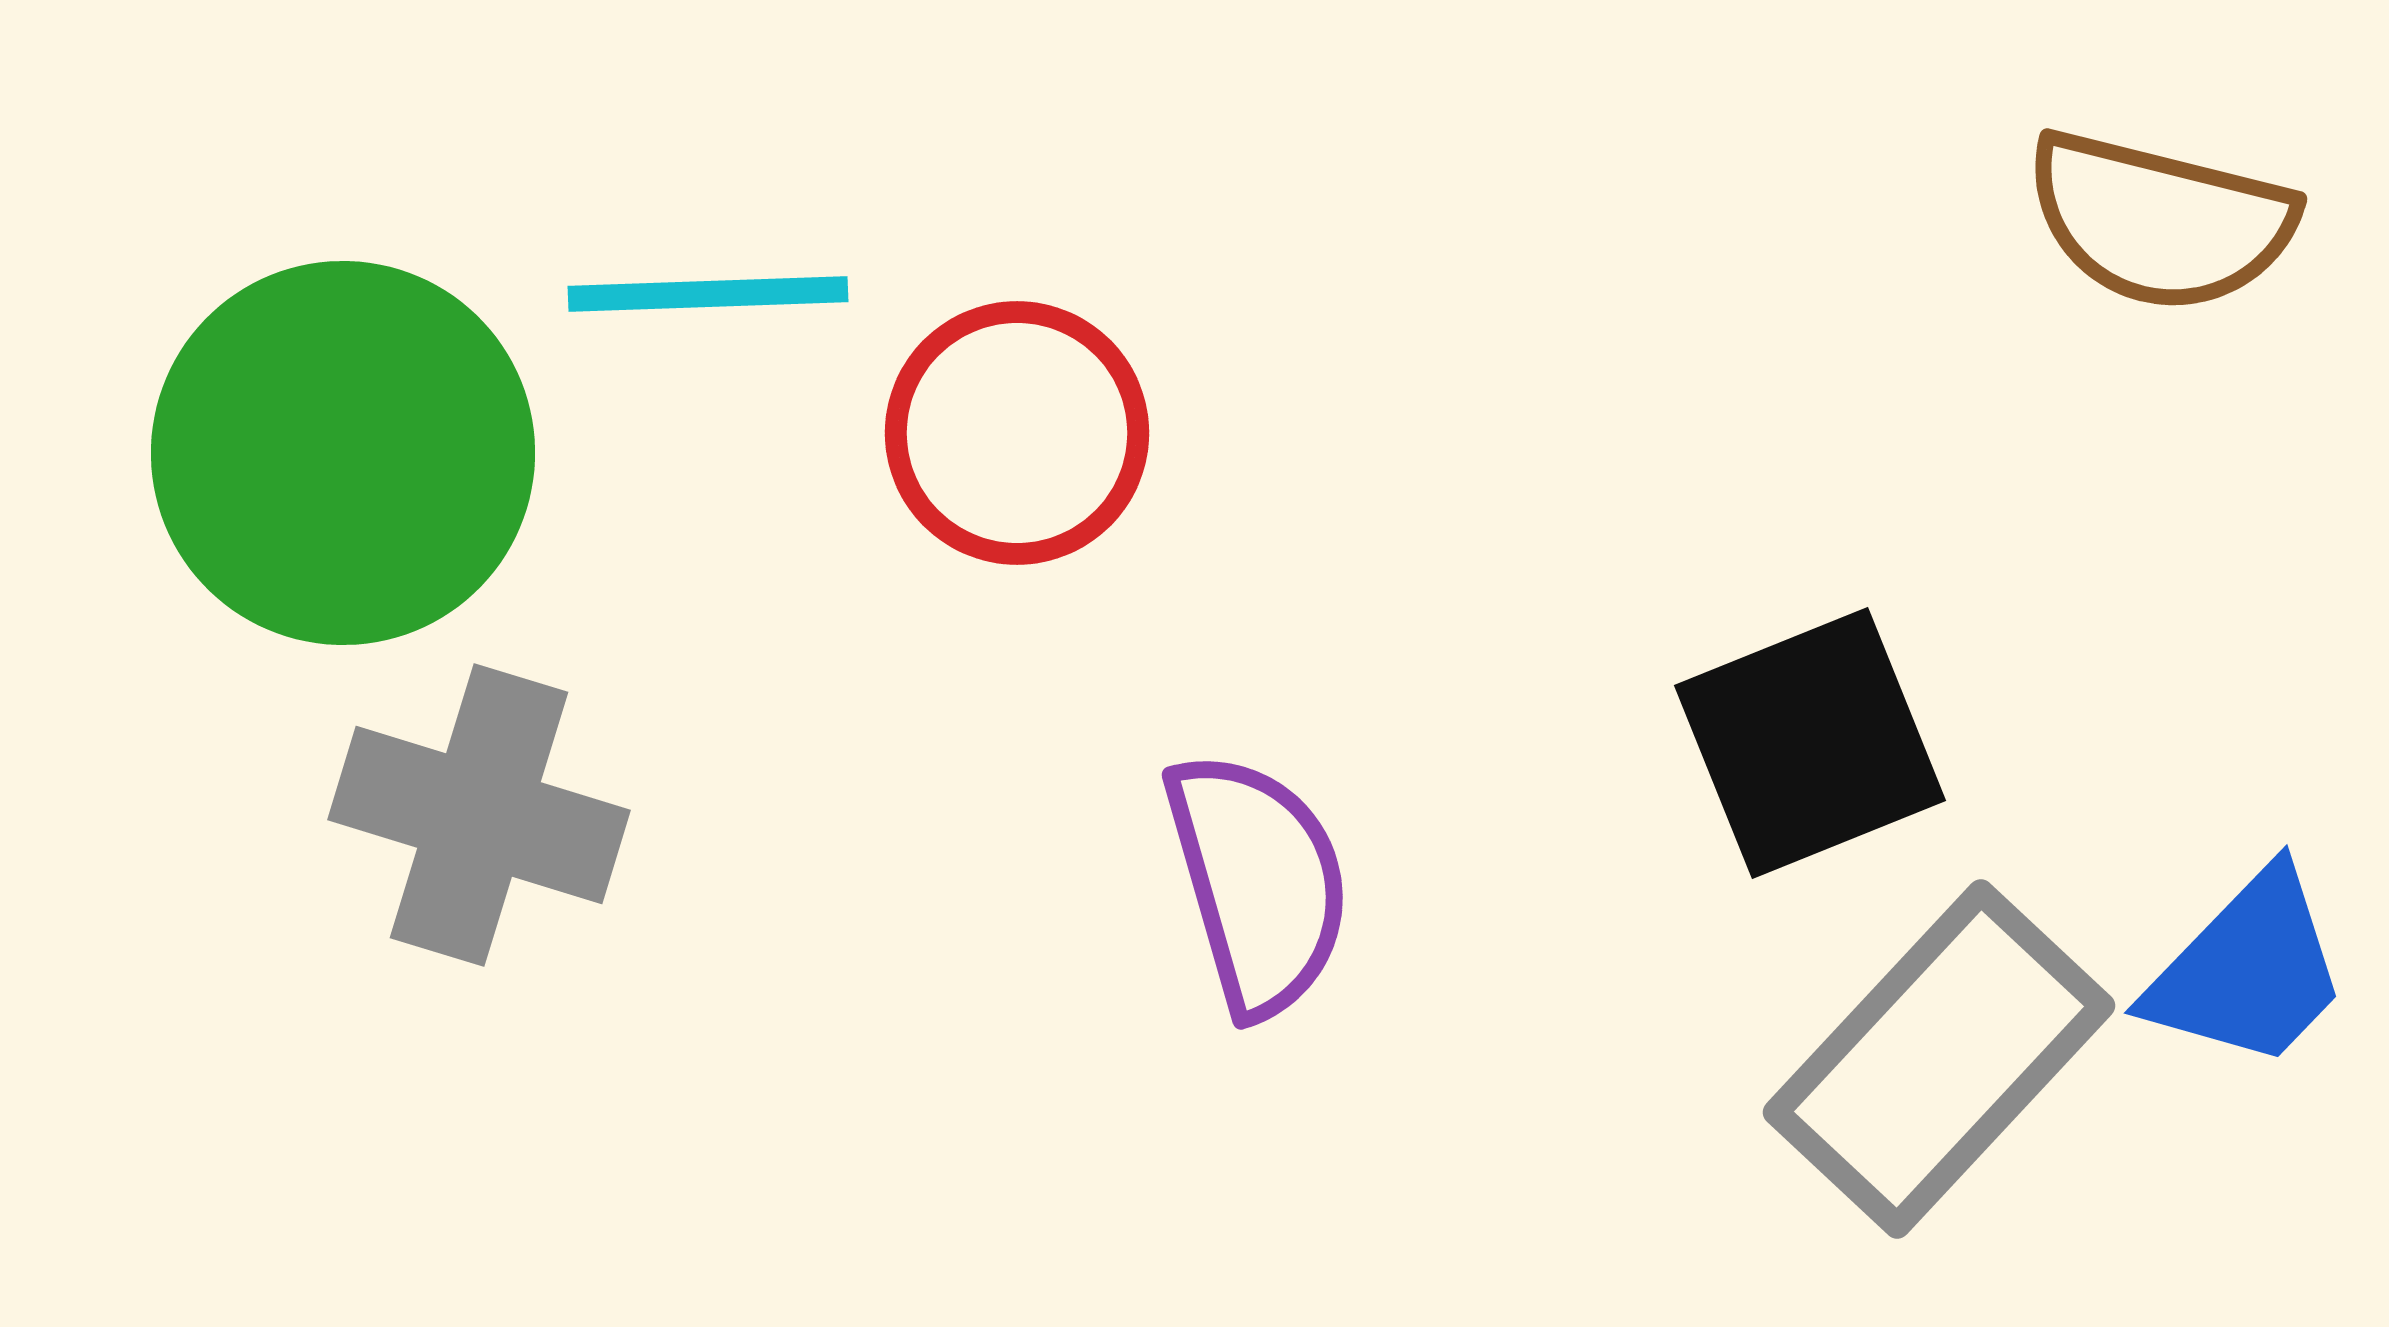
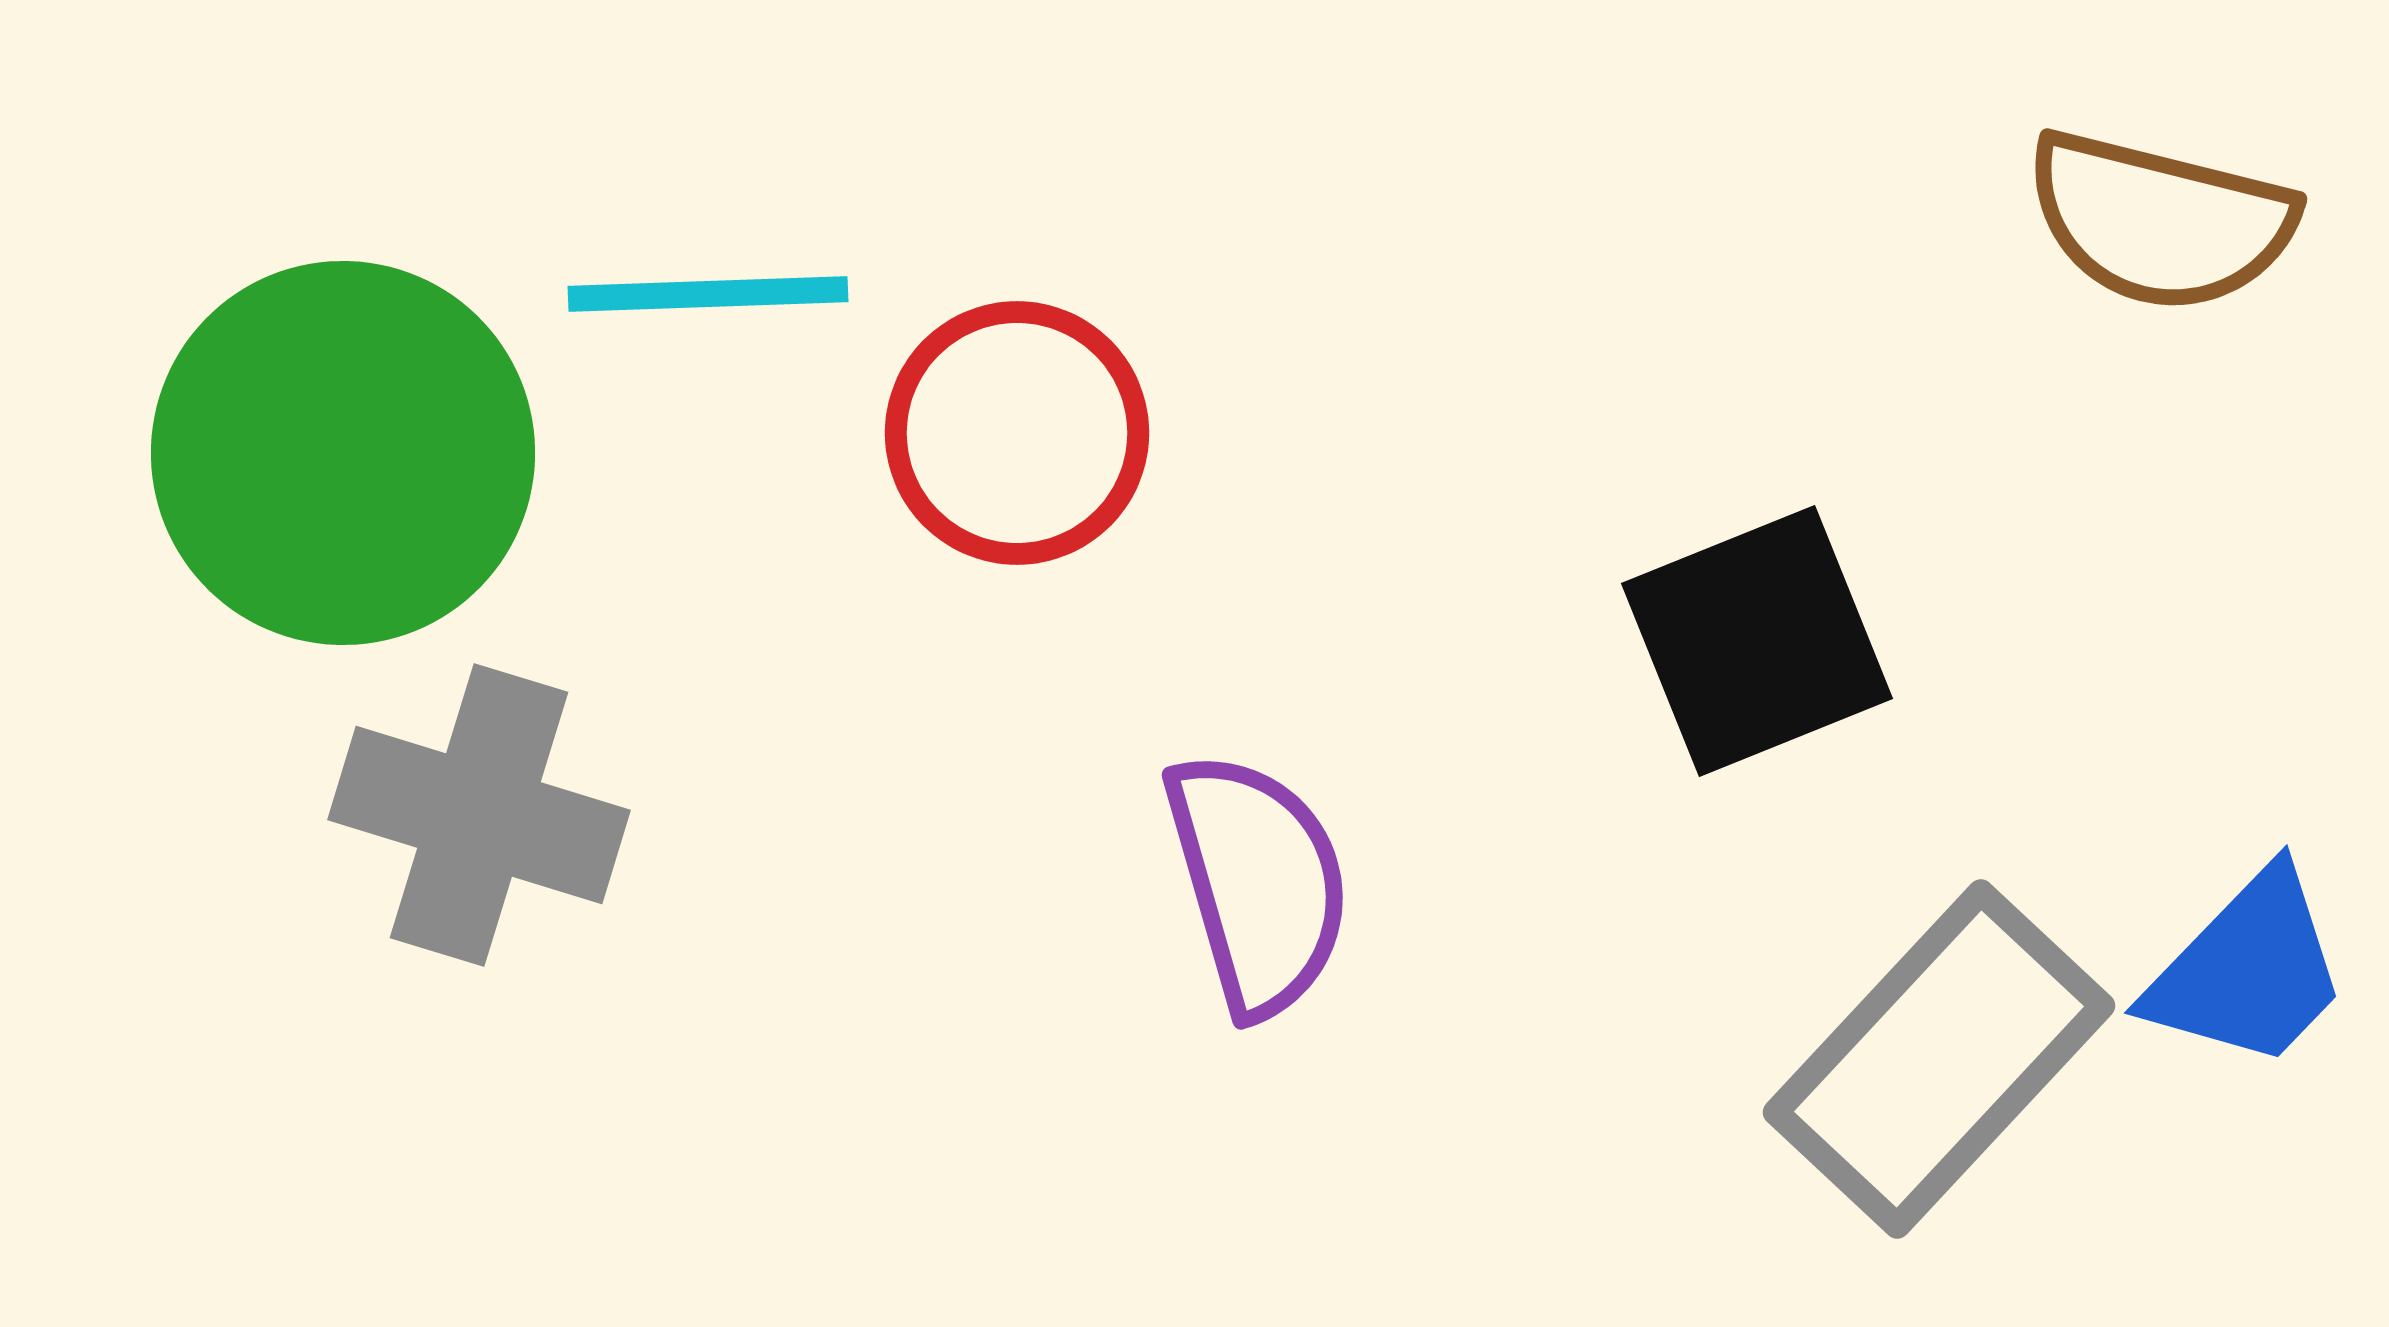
black square: moved 53 px left, 102 px up
